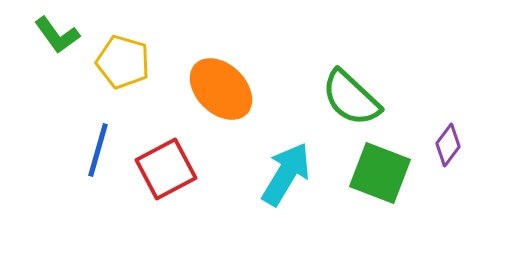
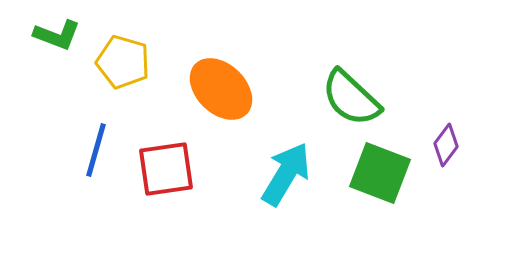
green L-shape: rotated 33 degrees counterclockwise
purple diamond: moved 2 px left
blue line: moved 2 px left
red square: rotated 20 degrees clockwise
